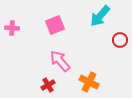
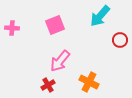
pink arrow: rotated 100 degrees counterclockwise
